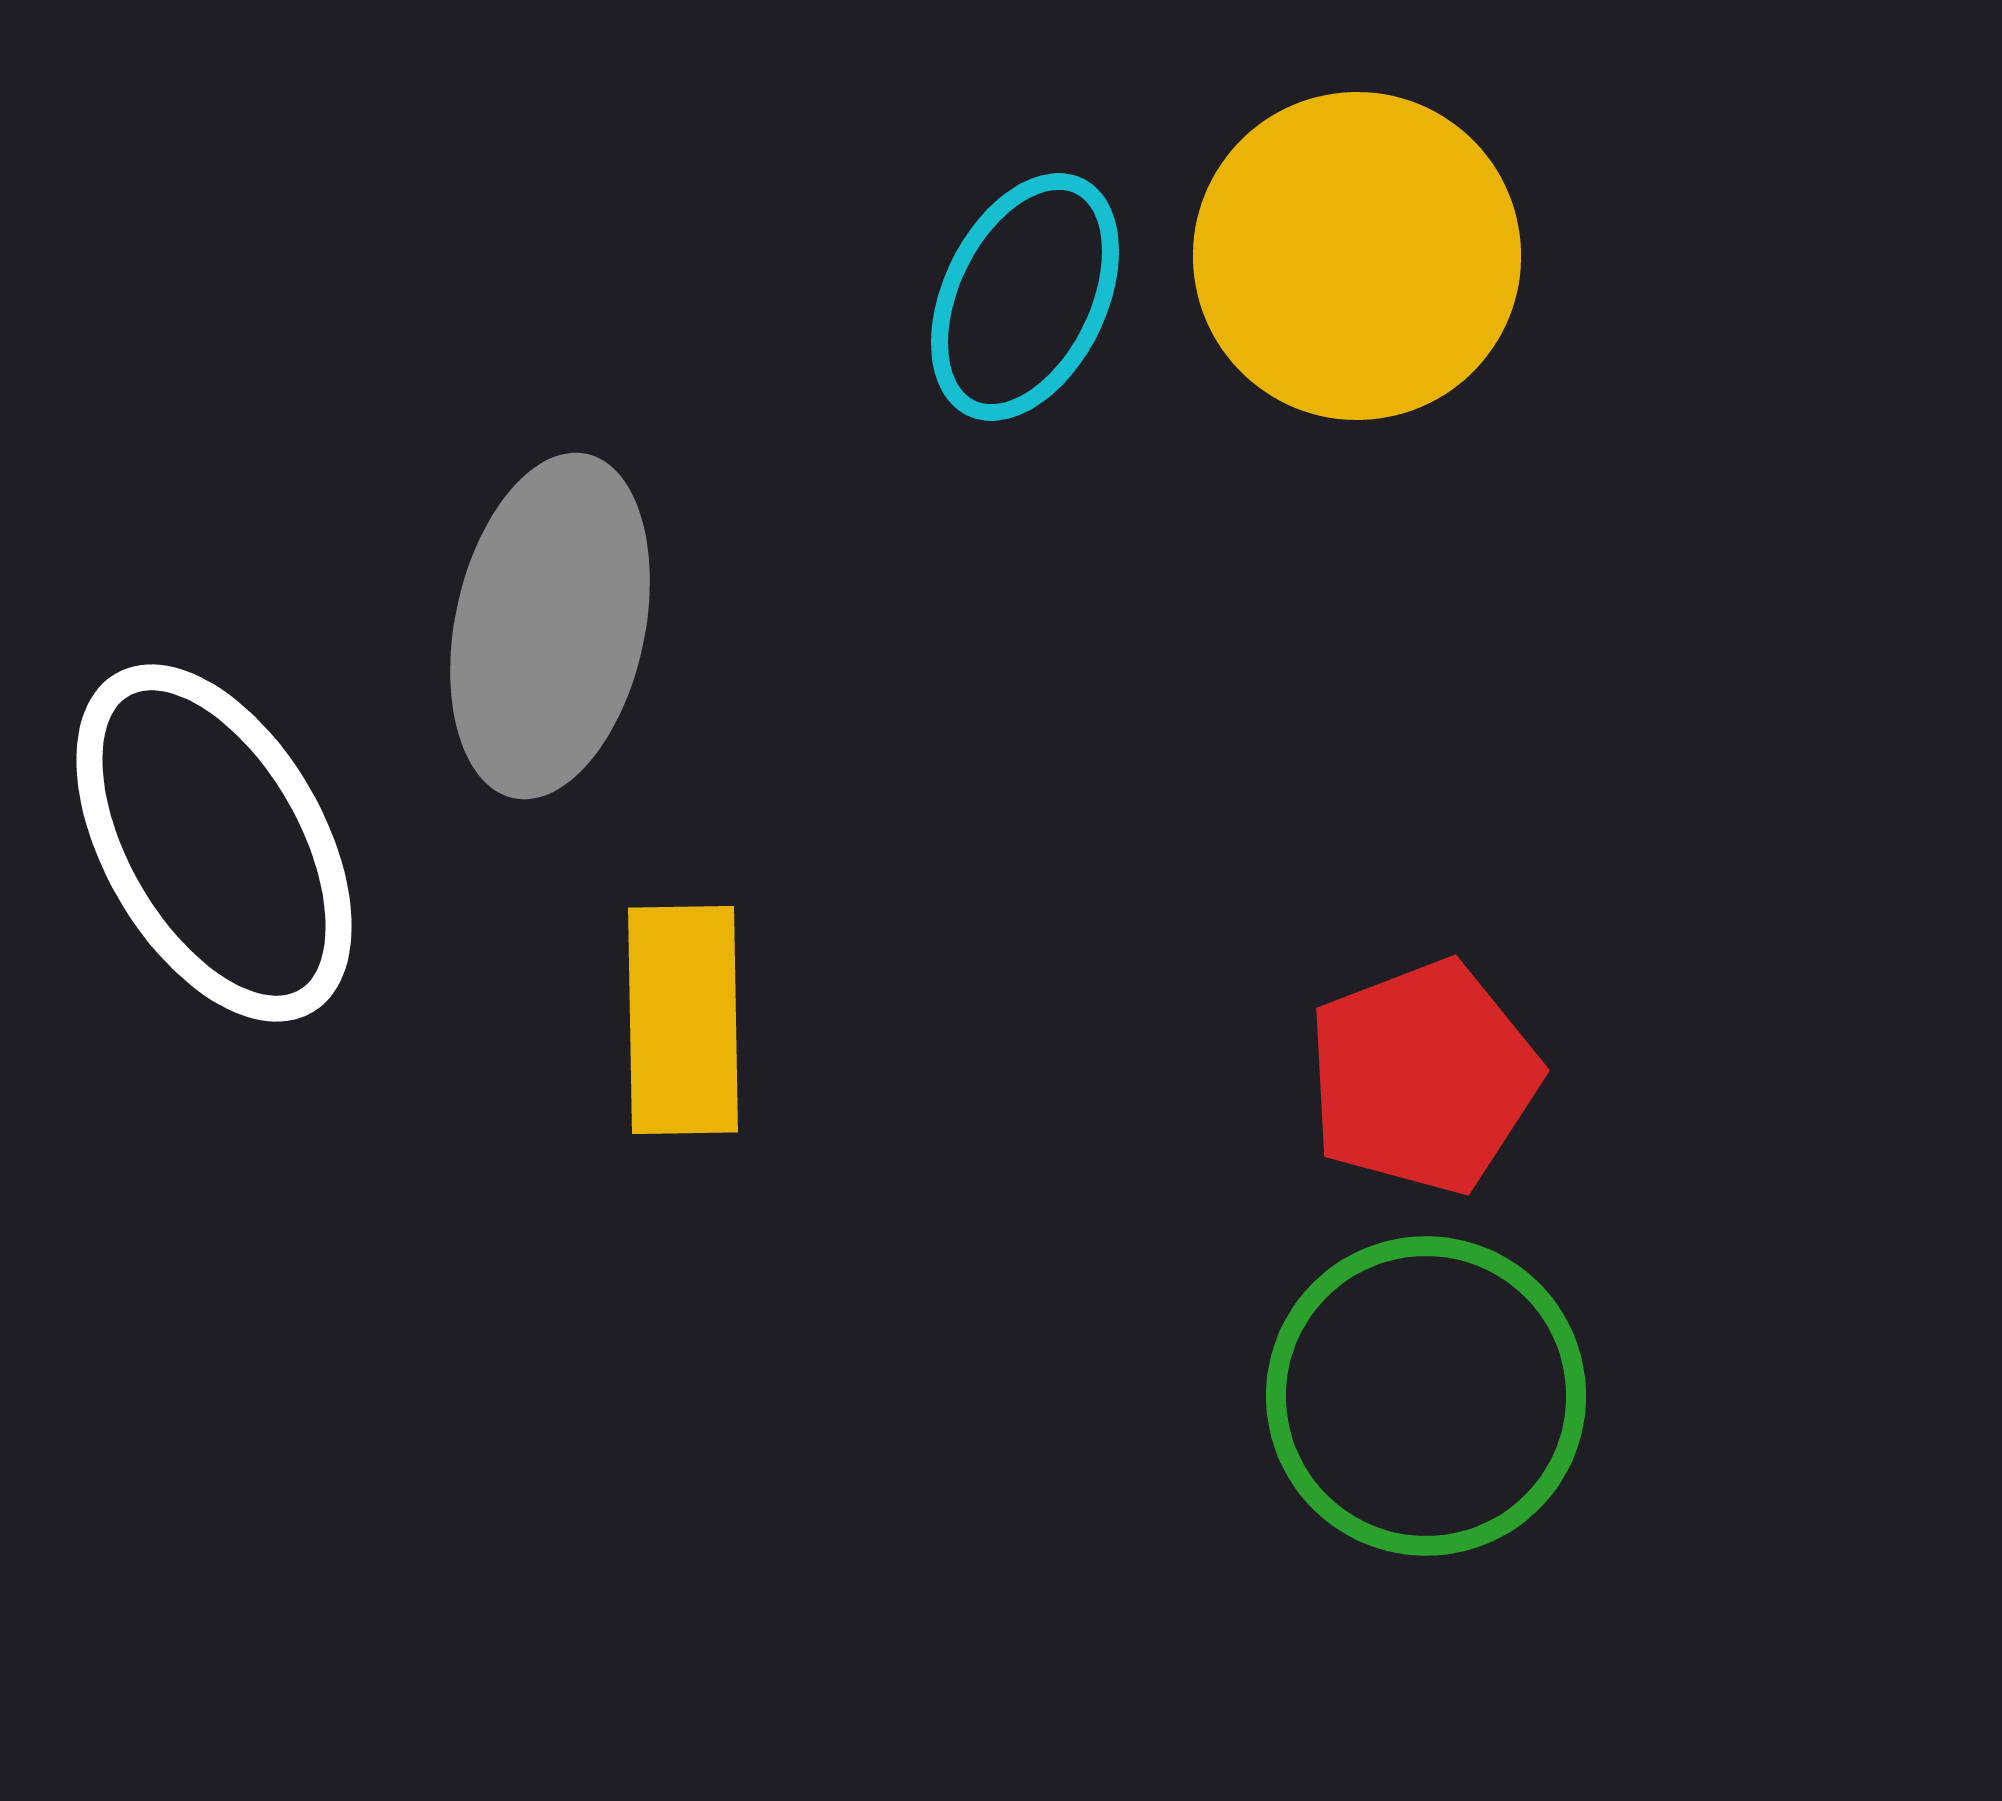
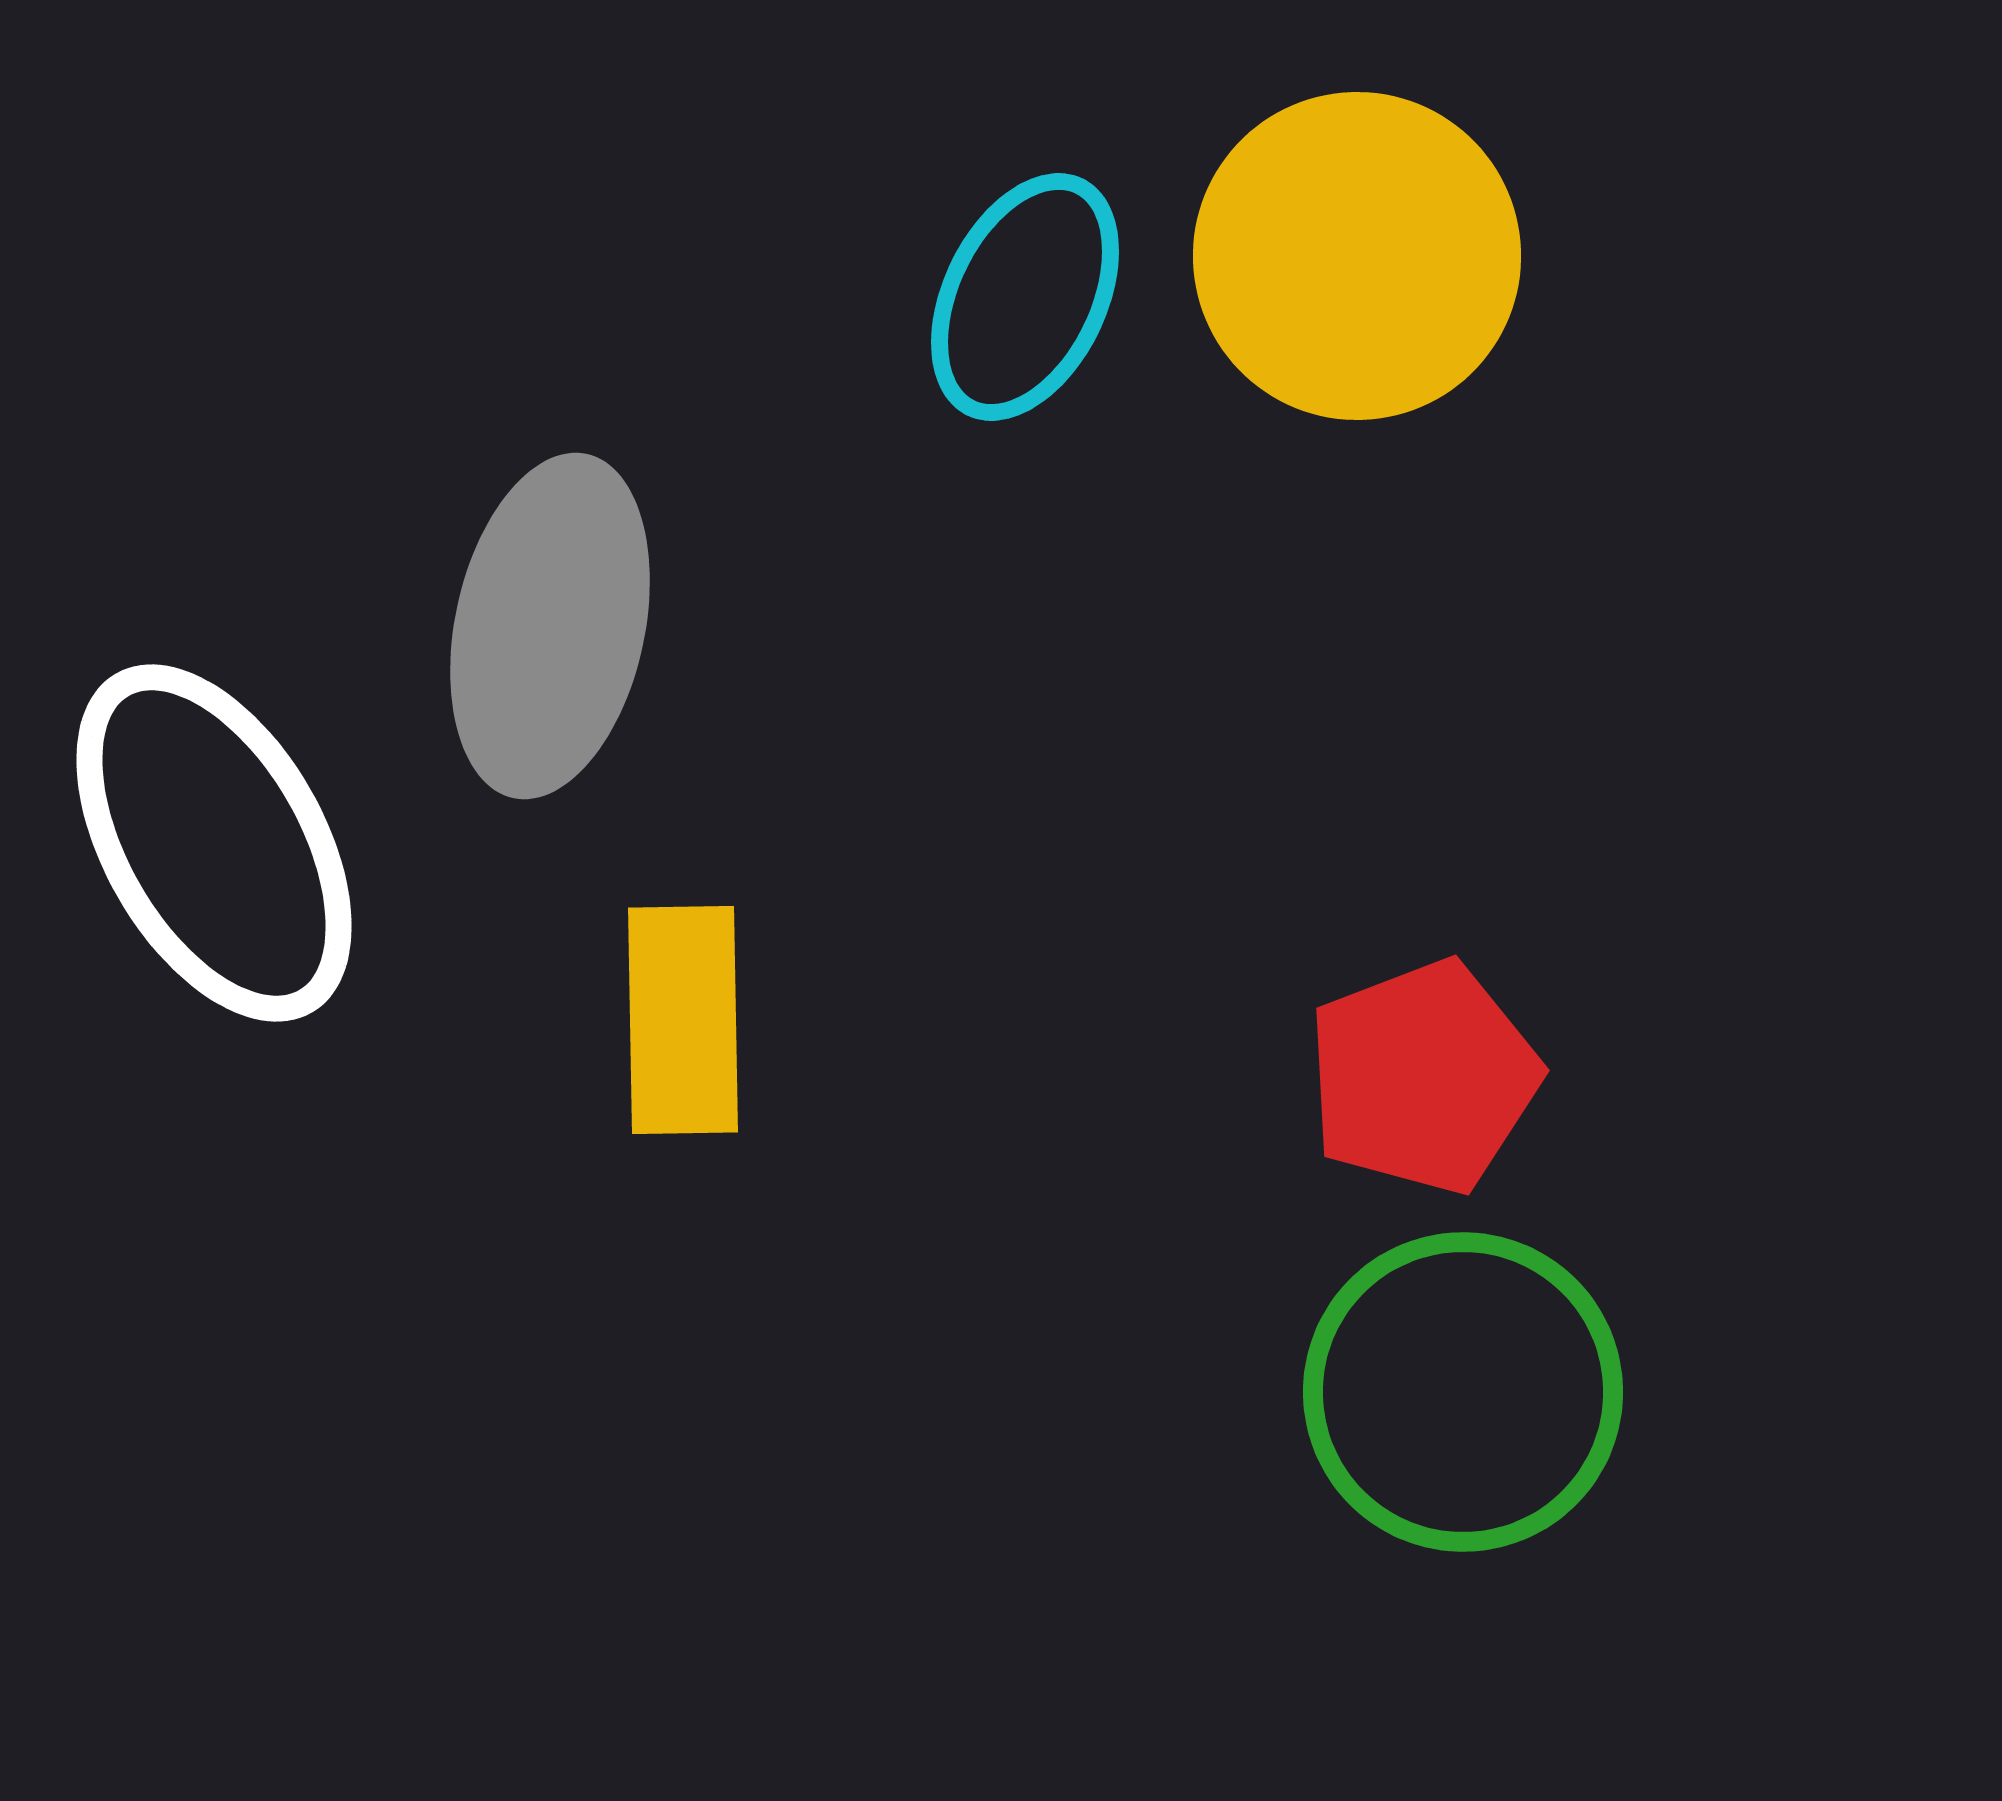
green circle: moved 37 px right, 4 px up
